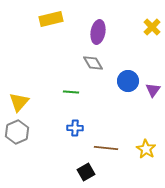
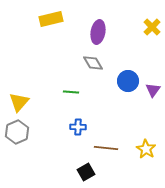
blue cross: moved 3 px right, 1 px up
